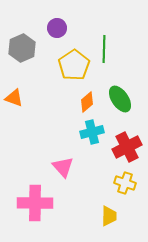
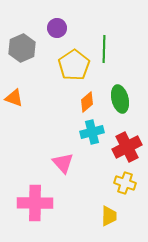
green ellipse: rotated 20 degrees clockwise
pink triangle: moved 4 px up
